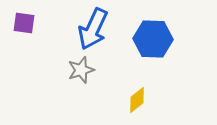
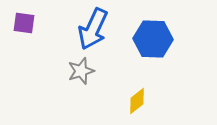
gray star: moved 1 px down
yellow diamond: moved 1 px down
